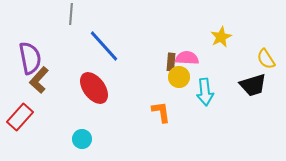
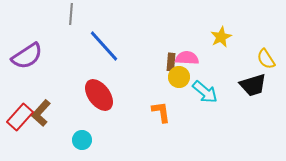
purple semicircle: moved 3 px left, 2 px up; rotated 68 degrees clockwise
brown L-shape: moved 2 px right, 33 px down
red ellipse: moved 5 px right, 7 px down
cyan arrow: rotated 44 degrees counterclockwise
cyan circle: moved 1 px down
